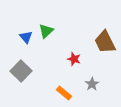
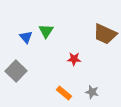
green triangle: rotated 14 degrees counterclockwise
brown trapezoid: moved 8 px up; rotated 40 degrees counterclockwise
red star: rotated 16 degrees counterclockwise
gray square: moved 5 px left
gray star: moved 8 px down; rotated 24 degrees counterclockwise
